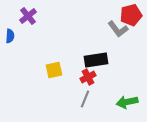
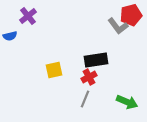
gray L-shape: moved 3 px up
blue semicircle: rotated 72 degrees clockwise
red cross: moved 1 px right
green arrow: rotated 145 degrees counterclockwise
